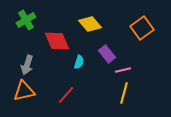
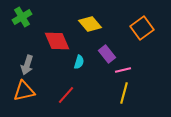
green cross: moved 4 px left, 3 px up
